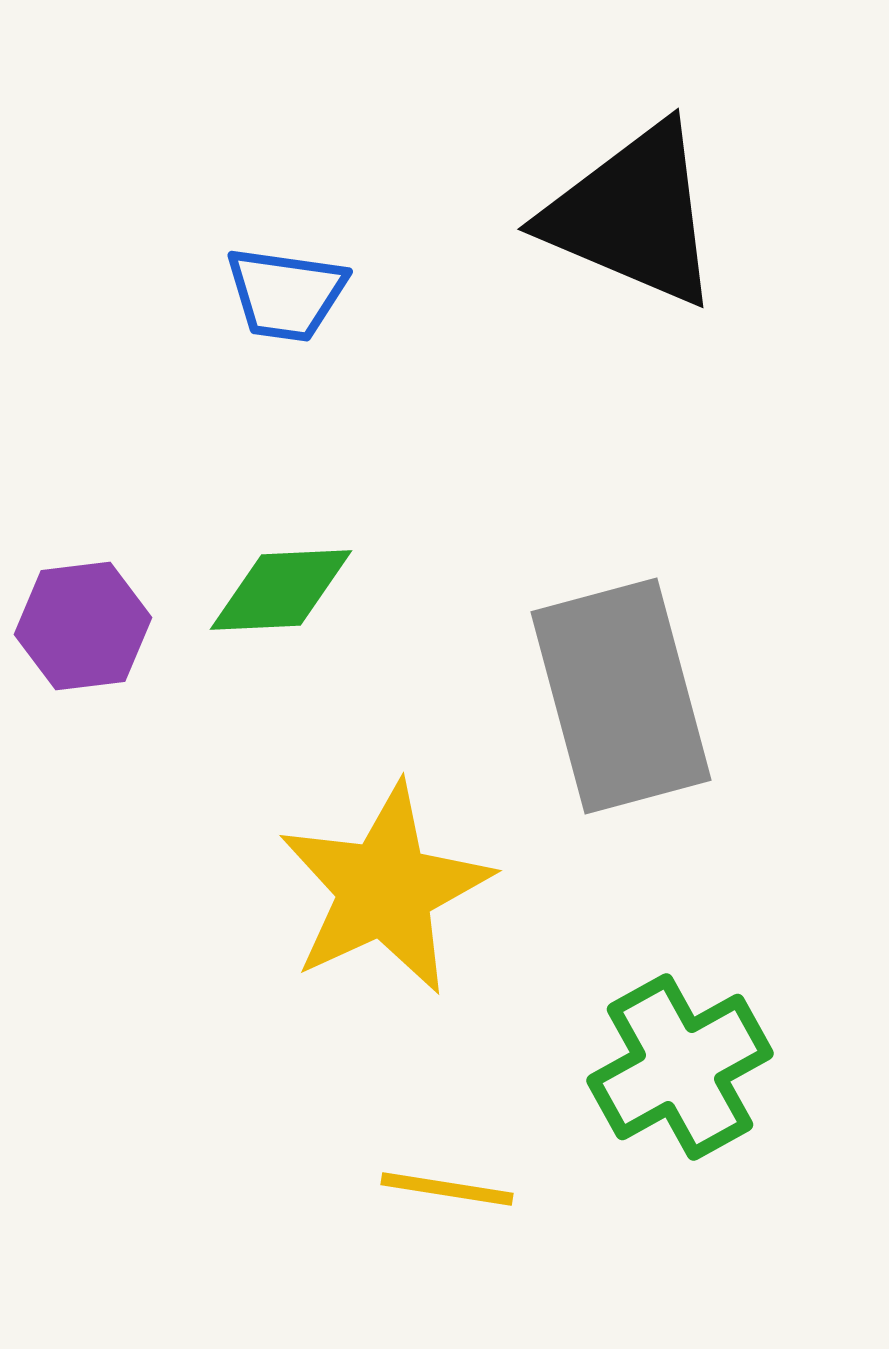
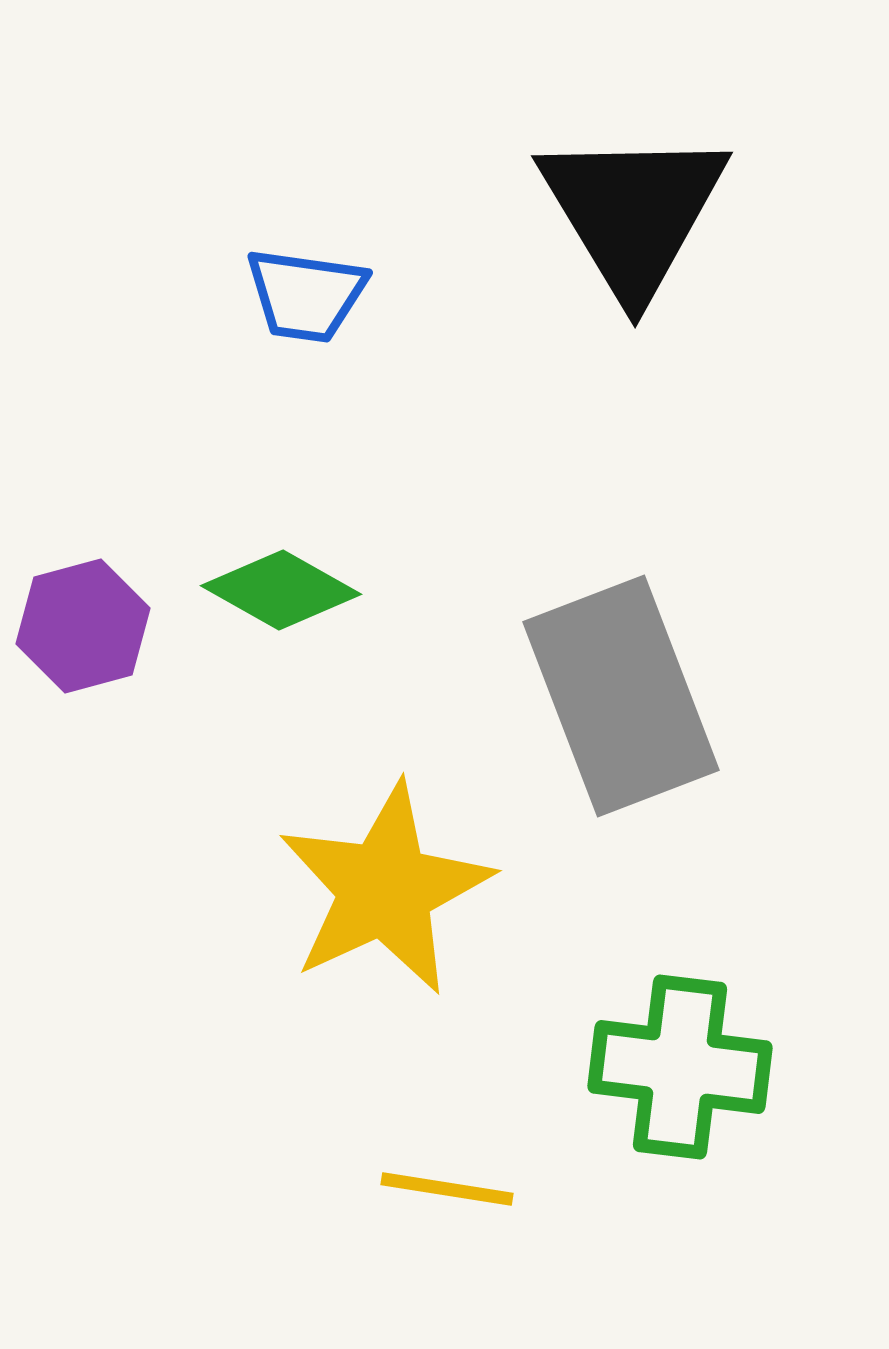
black triangle: moved 3 px up; rotated 36 degrees clockwise
blue trapezoid: moved 20 px right, 1 px down
green diamond: rotated 32 degrees clockwise
purple hexagon: rotated 8 degrees counterclockwise
gray rectangle: rotated 6 degrees counterclockwise
green cross: rotated 36 degrees clockwise
